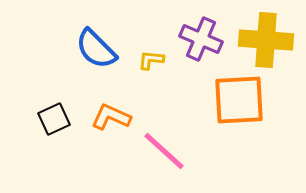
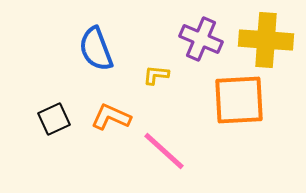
blue semicircle: rotated 24 degrees clockwise
yellow L-shape: moved 5 px right, 15 px down
